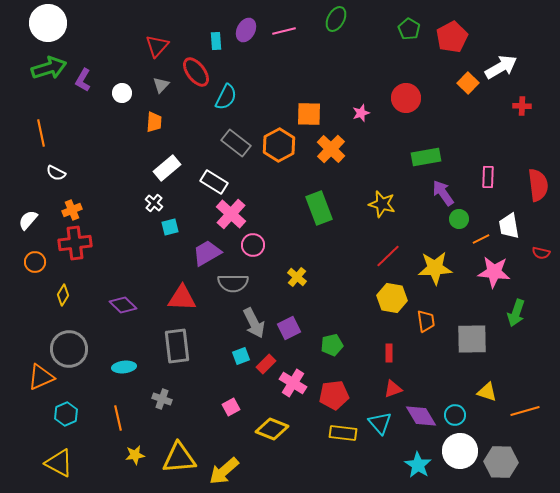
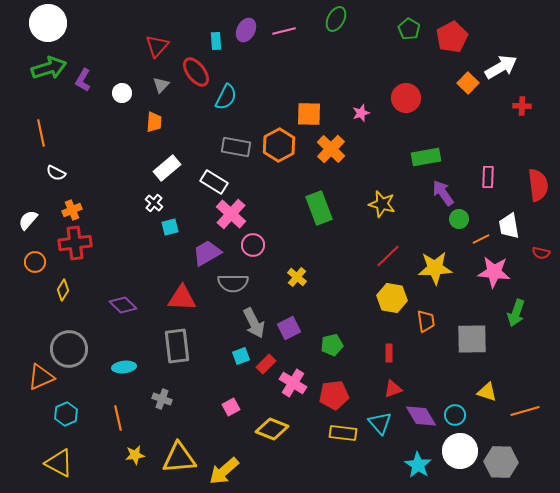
gray rectangle at (236, 143): moved 4 px down; rotated 28 degrees counterclockwise
yellow diamond at (63, 295): moved 5 px up
